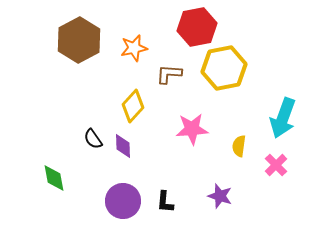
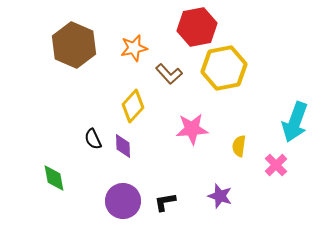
brown hexagon: moved 5 px left, 5 px down; rotated 9 degrees counterclockwise
brown L-shape: rotated 136 degrees counterclockwise
cyan arrow: moved 12 px right, 4 px down
black semicircle: rotated 10 degrees clockwise
black L-shape: rotated 75 degrees clockwise
